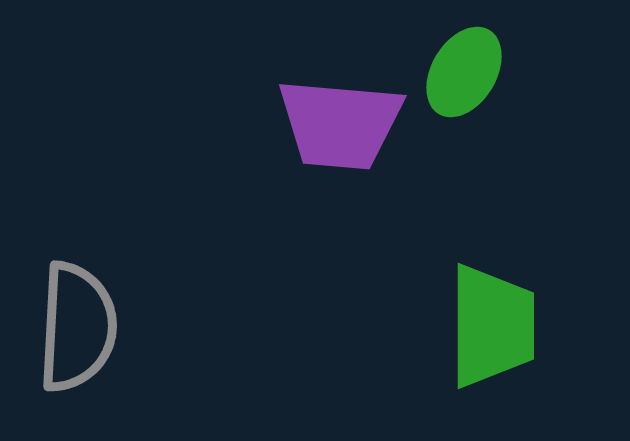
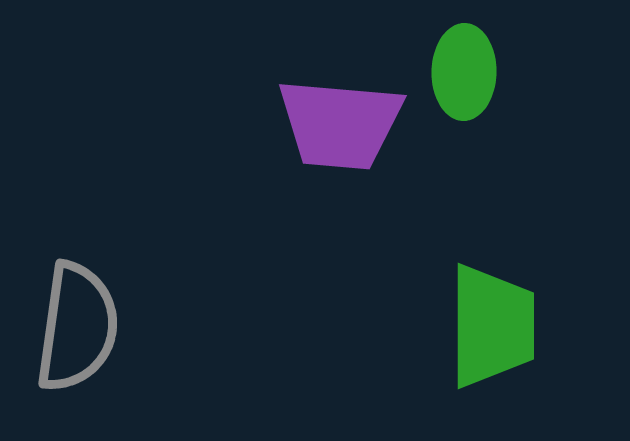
green ellipse: rotated 30 degrees counterclockwise
gray semicircle: rotated 5 degrees clockwise
